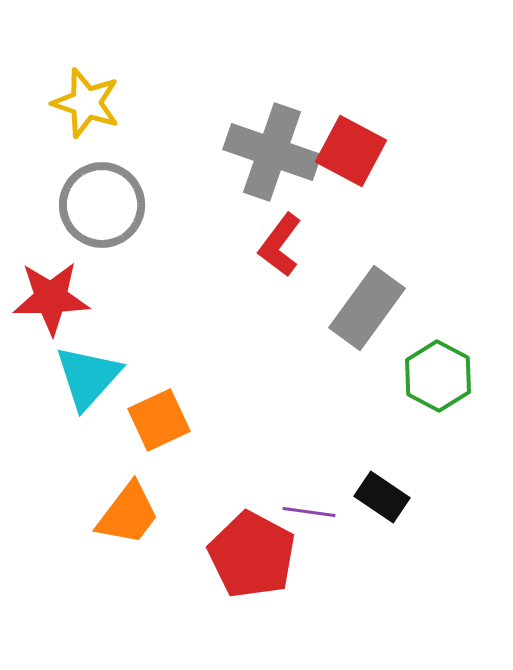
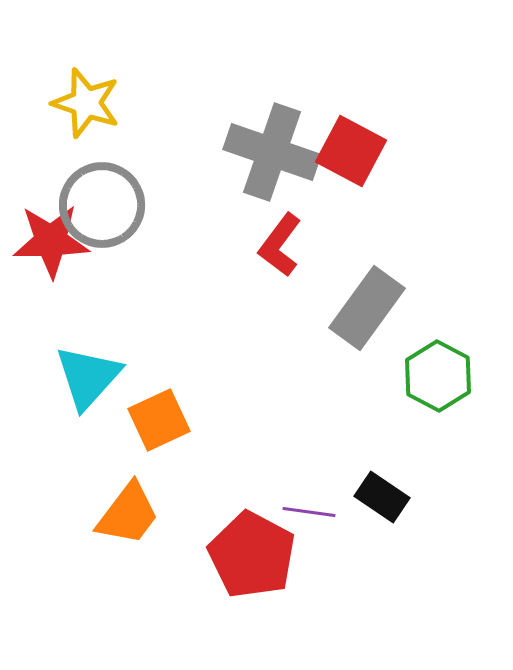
red star: moved 57 px up
